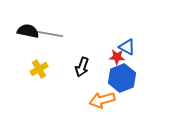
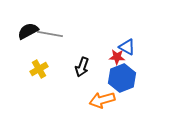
black semicircle: rotated 40 degrees counterclockwise
